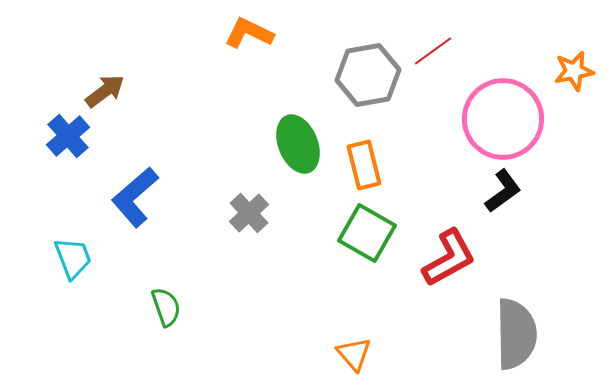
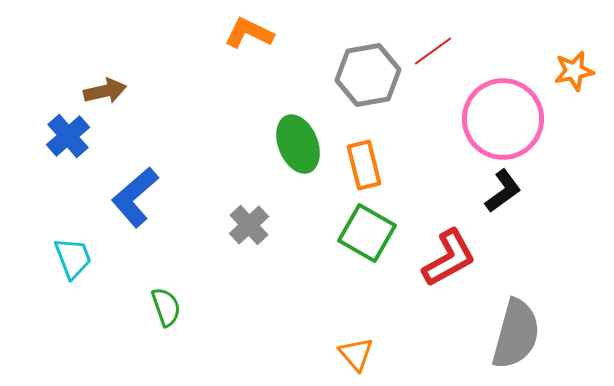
brown arrow: rotated 24 degrees clockwise
gray cross: moved 12 px down
gray semicircle: rotated 16 degrees clockwise
orange triangle: moved 2 px right
